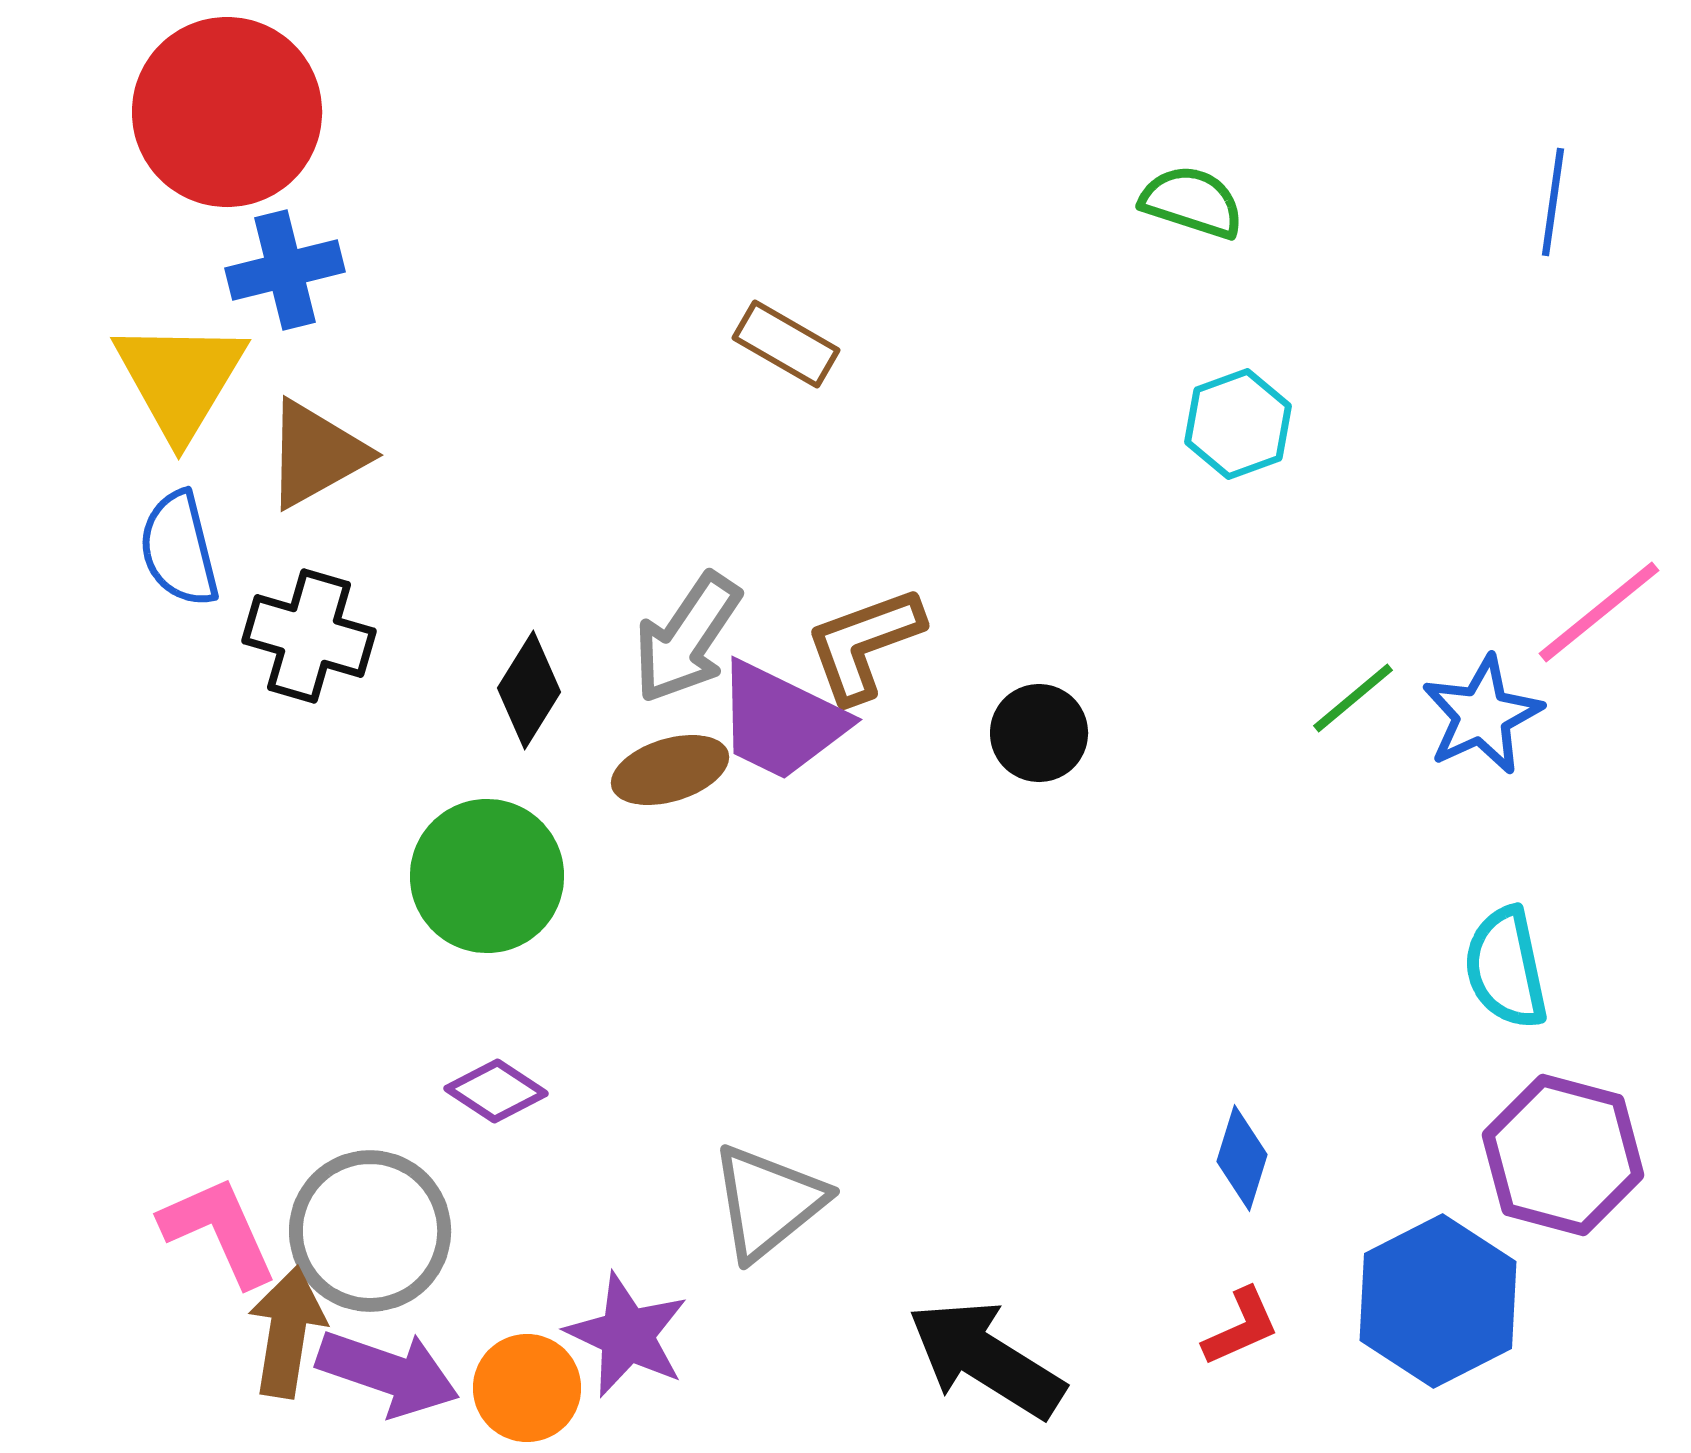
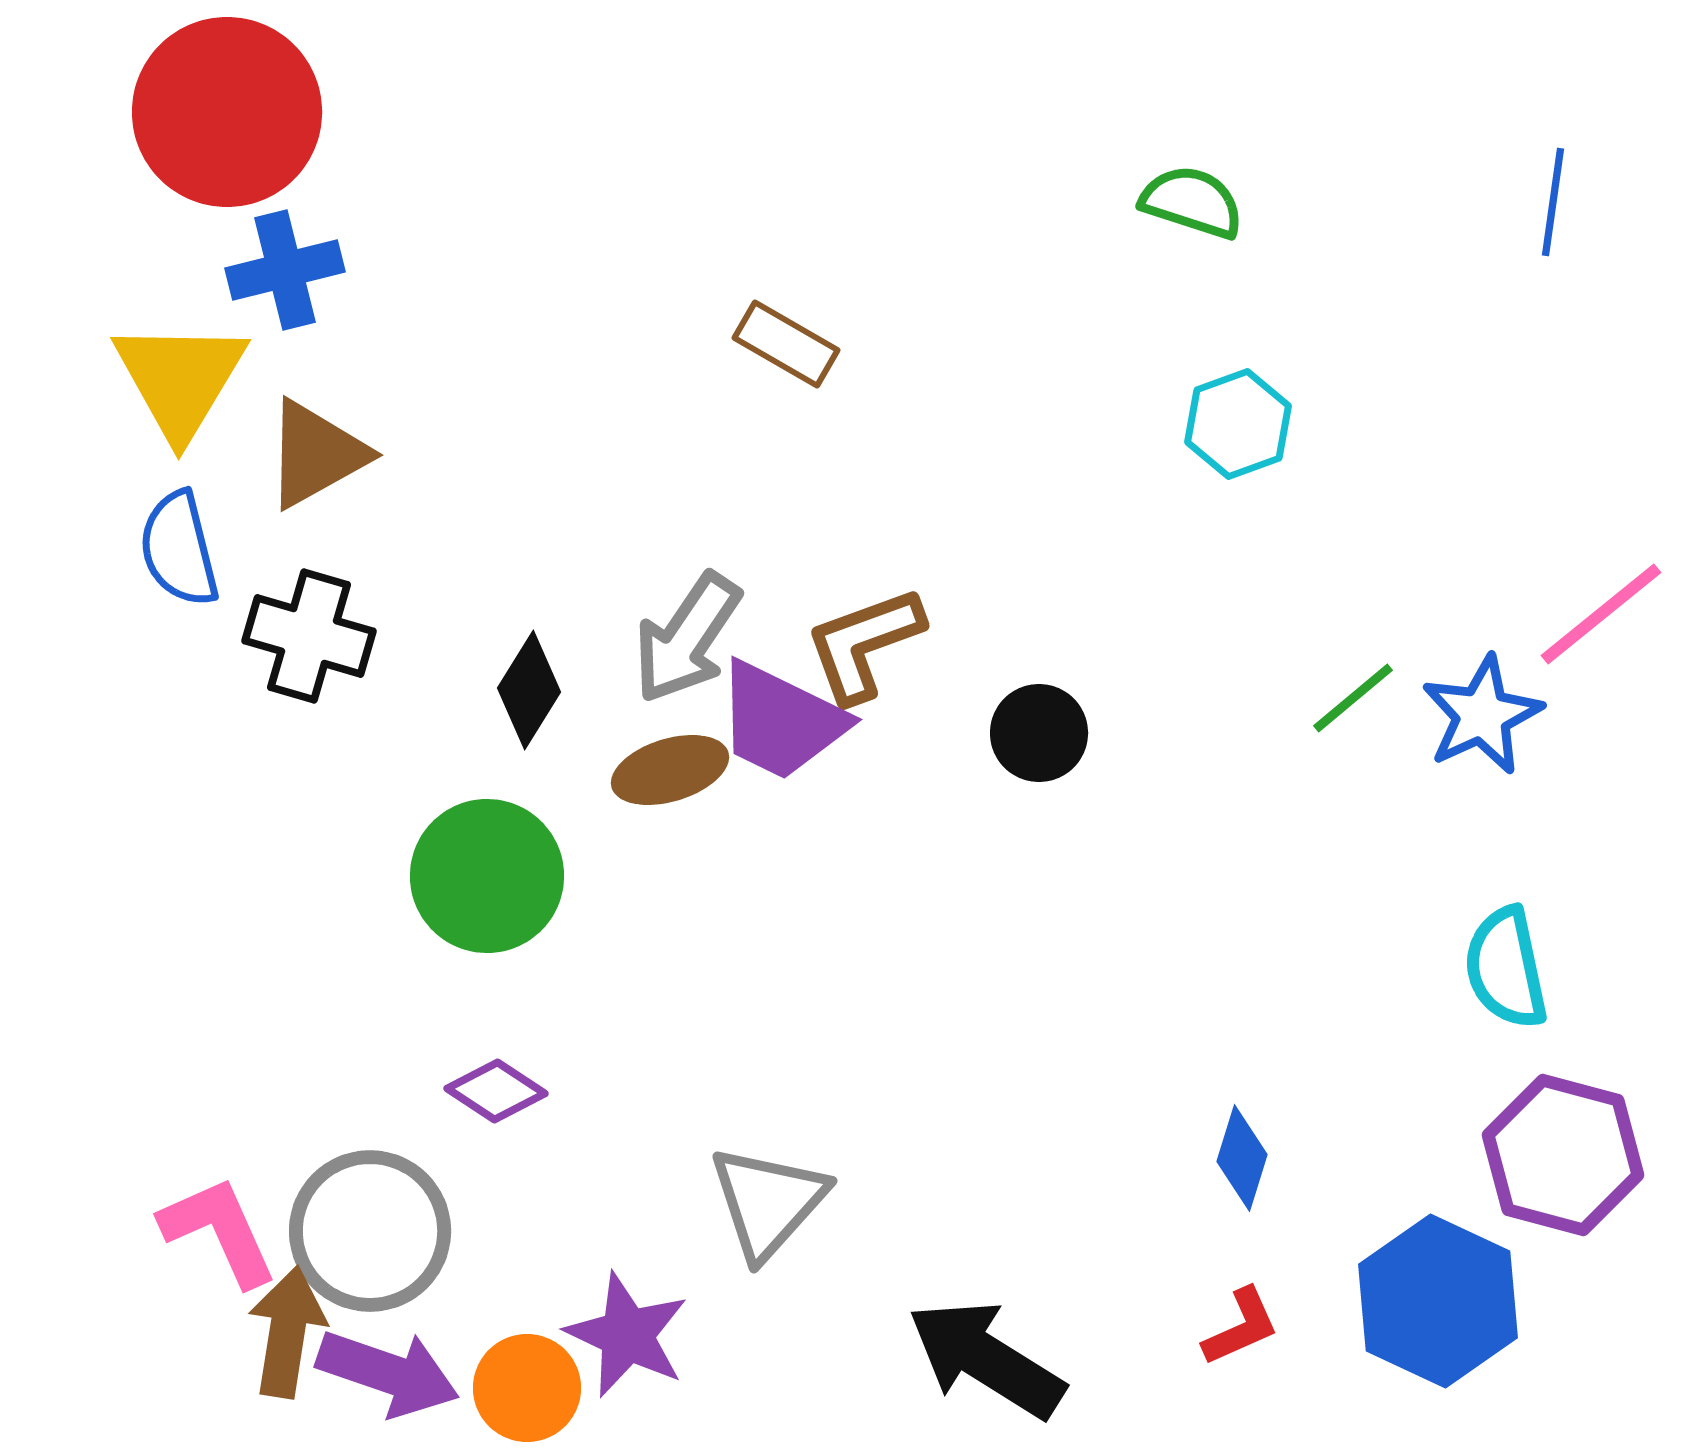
pink line: moved 2 px right, 2 px down
gray triangle: rotated 9 degrees counterclockwise
blue hexagon: rotated 8 degrees counterclockwise
